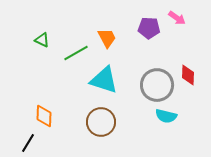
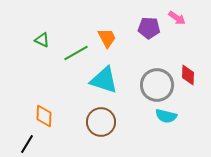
black line: moved 1 px left, 1 px down
